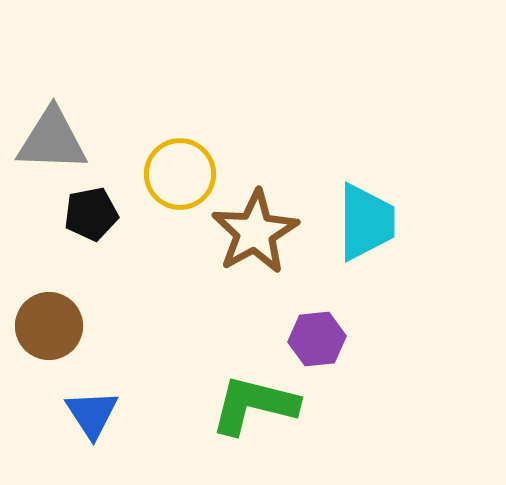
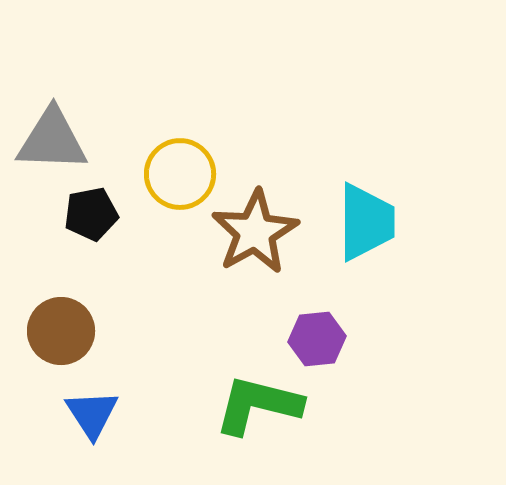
brown circle: moved 12 px right, 5 px down
green L-shape: moved 4 px right
